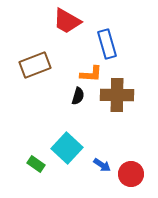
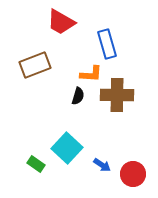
red trapezoid: moved 6 px left, 1 px down
red circle: moved 2 px right
